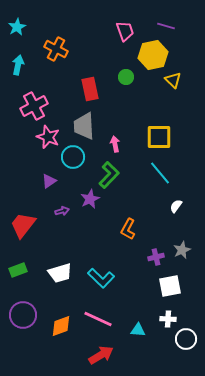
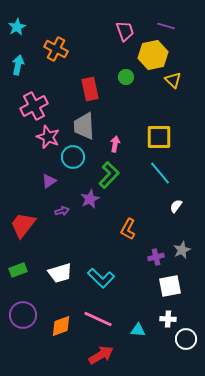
pink arrow: rotated 21 degrees clockwise
